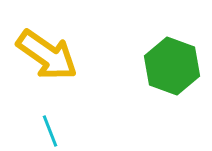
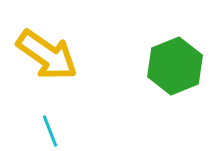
green hexagon: moved 3 px right; rotated 18 degrees clockwise
